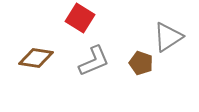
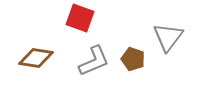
red square: rotated 12 degrees counterclockwise
gray triangle: rotated 20 degrees counterclockwise
brown pentagon: moved 8 px left, 4 px up
